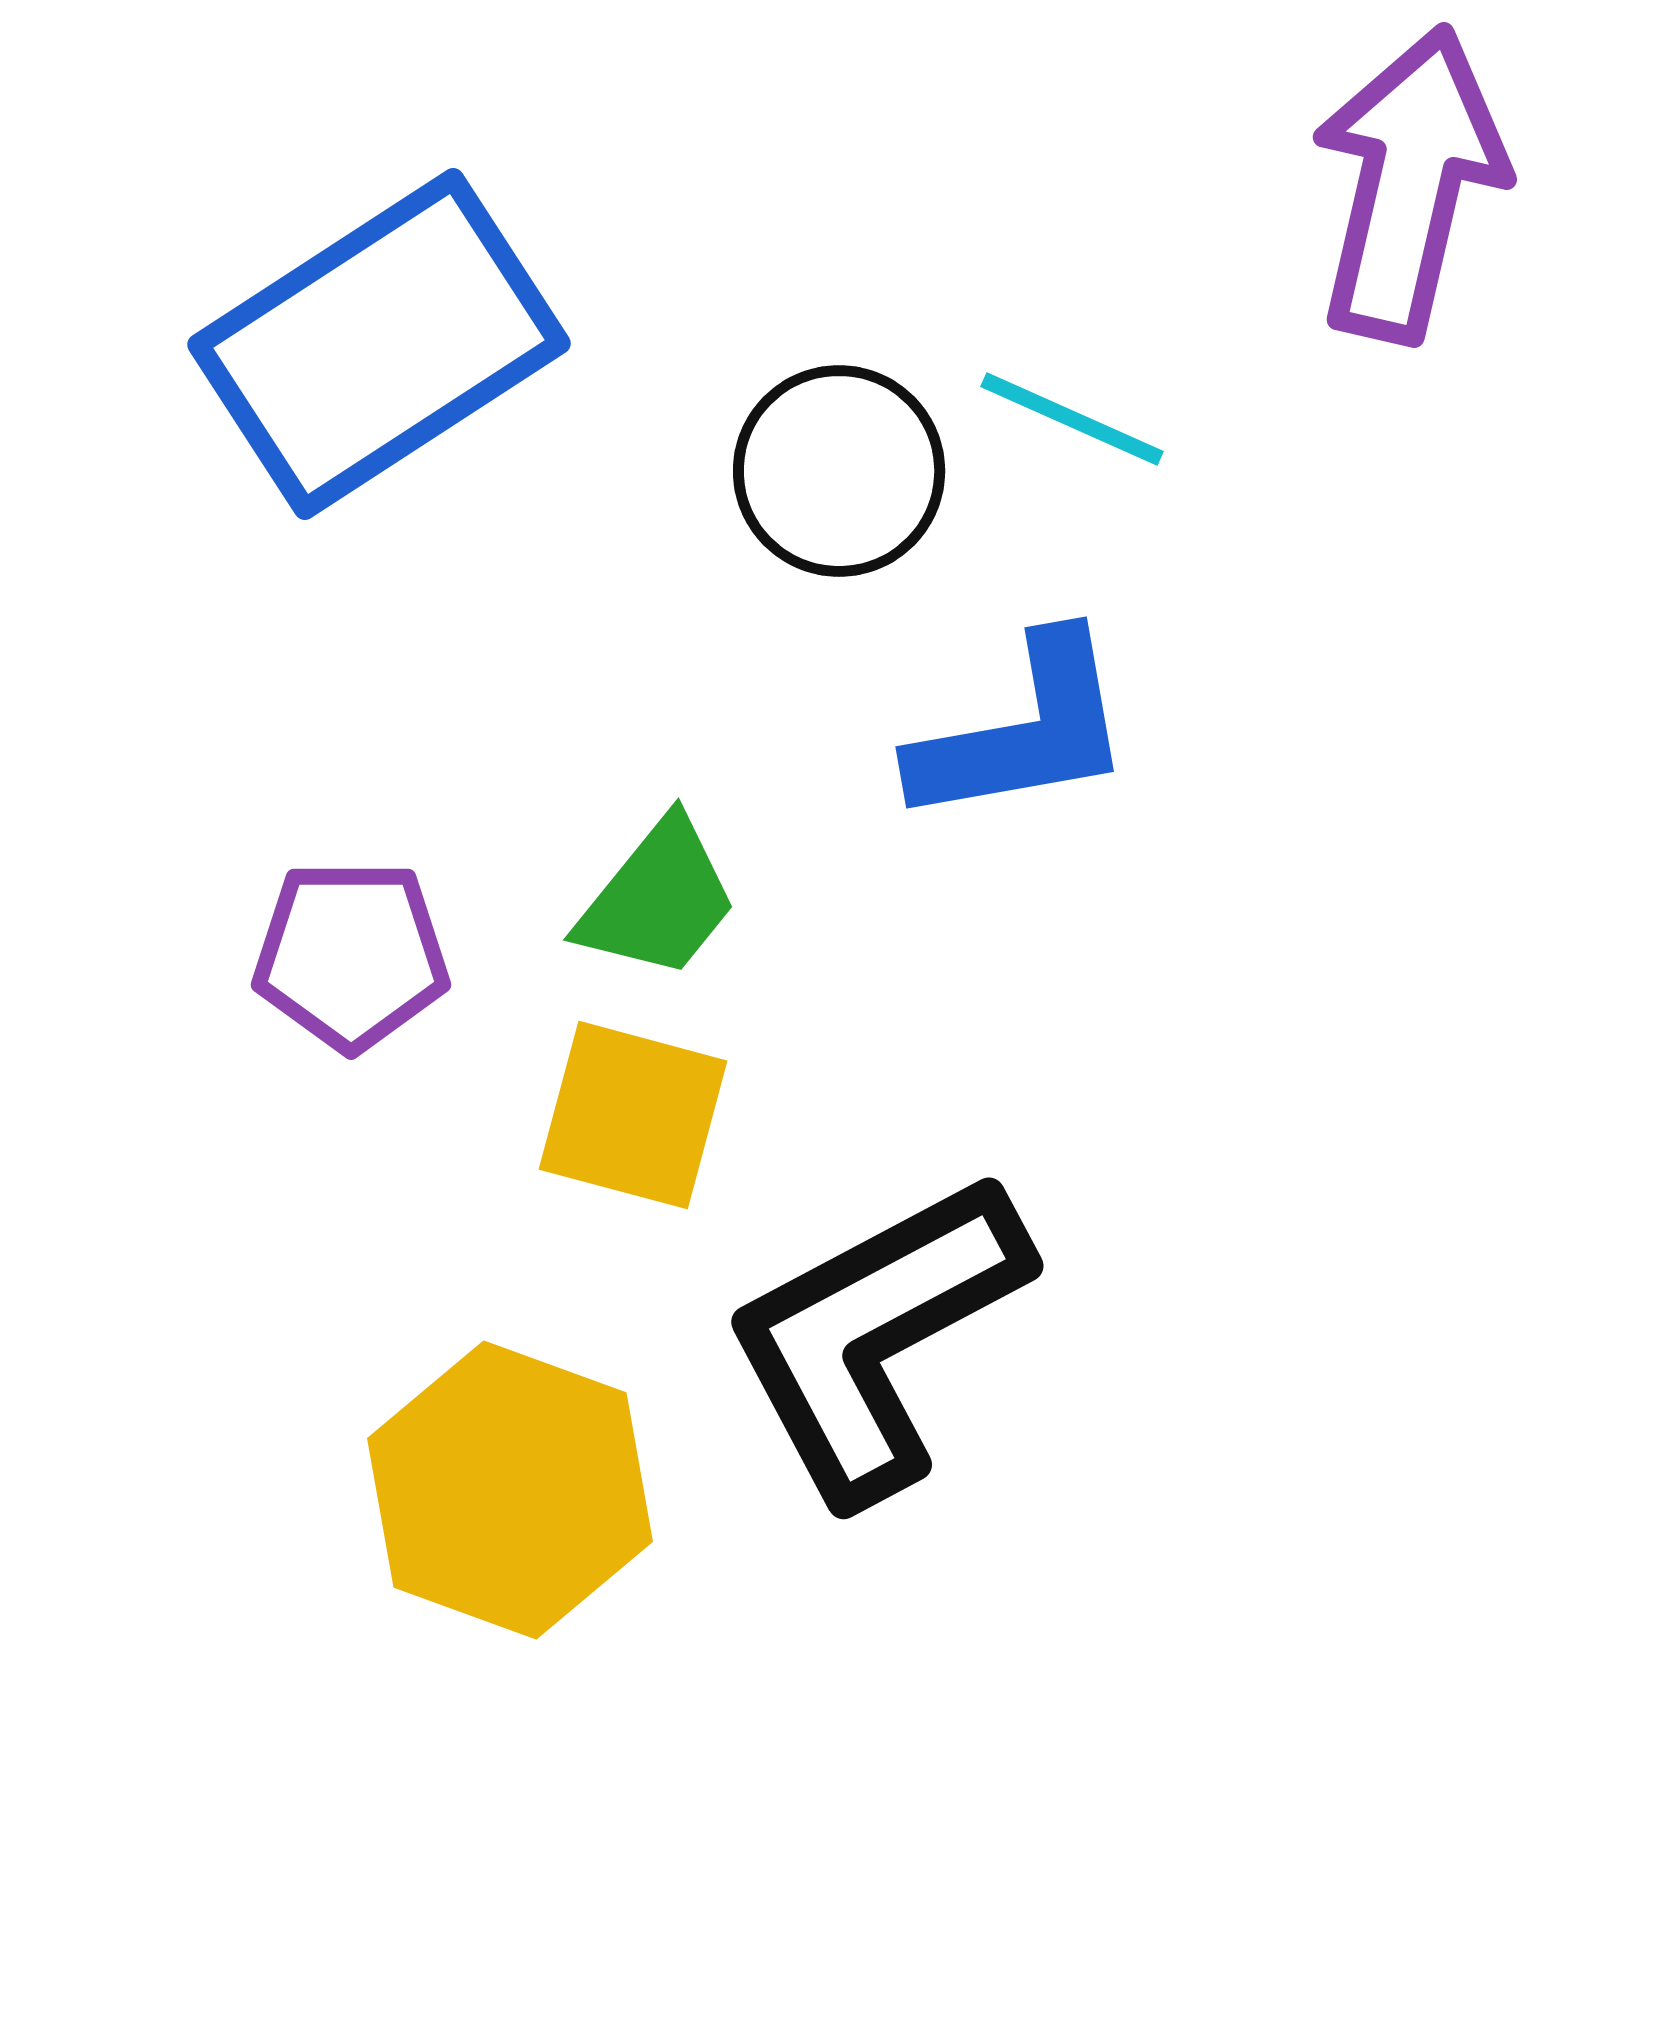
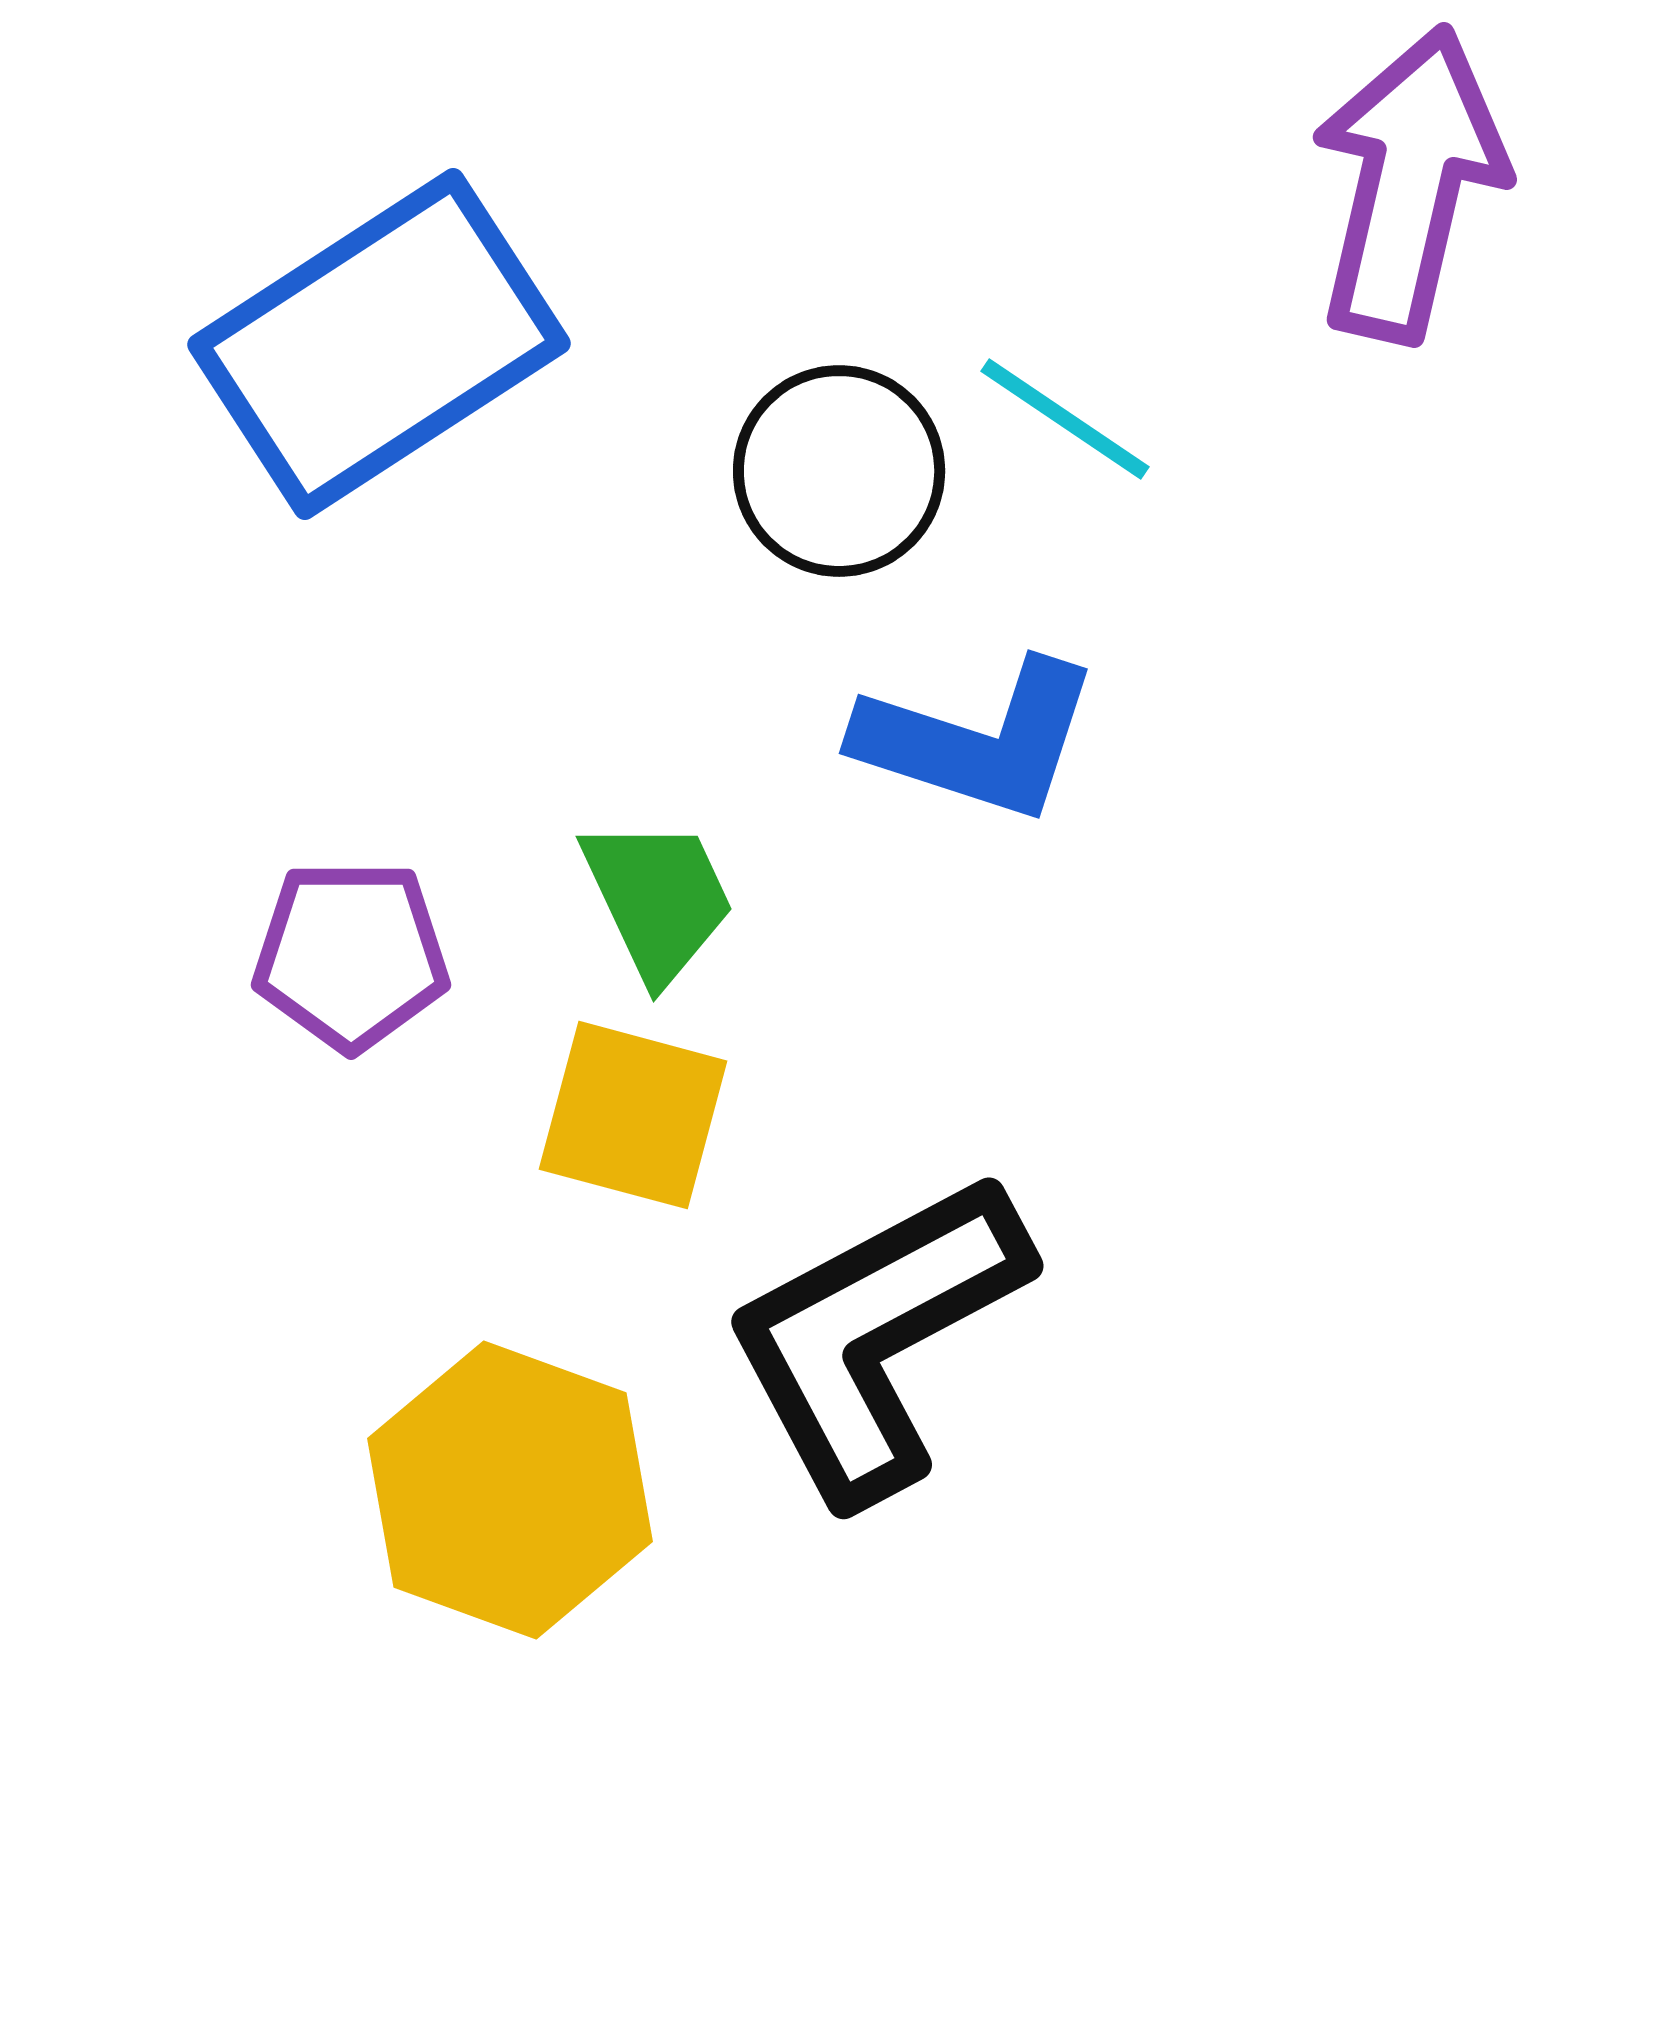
cyan line: moved 7 px left; rotated 10 degrees clockwise
blue L-shape: moved 45 px left, 9 px down; rotated 28 degrees clockwise
green trapezoid: rotated 64 degrees counterclockwise
